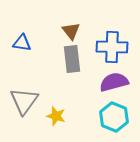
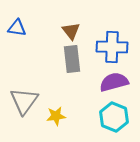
blue triangle: moved 5 px left, 15 px up
yellow star: rotated 24 degrees counterclockwise
